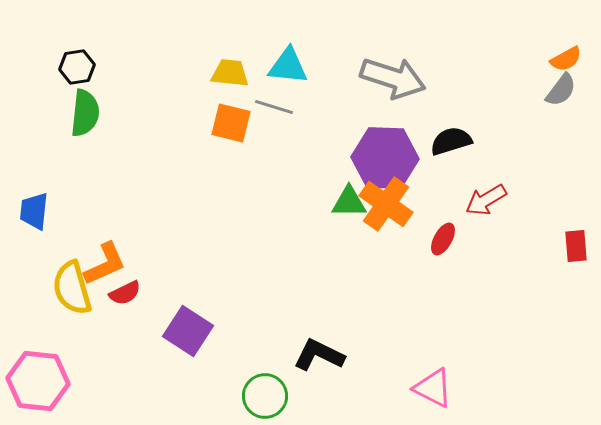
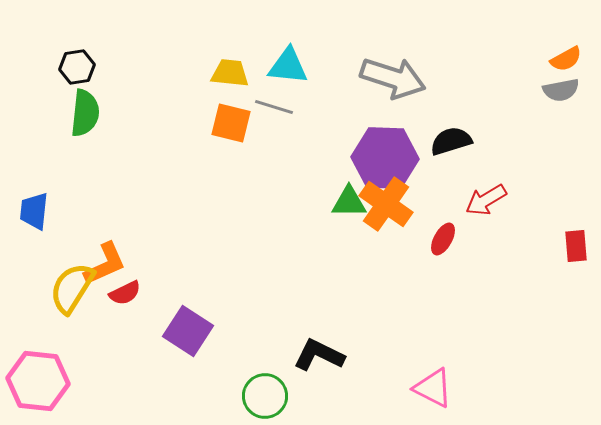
gray semicircle: rotated 42 degrees clockwise
yellow semicircle: rotated 48 degrees clockwise
